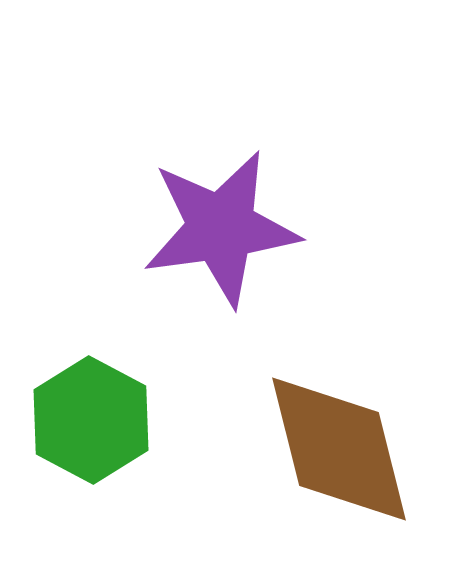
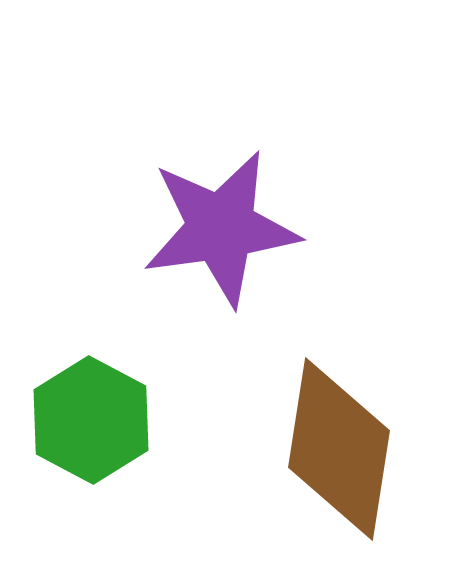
brown diamond: rotated 23 degrees clockwise
